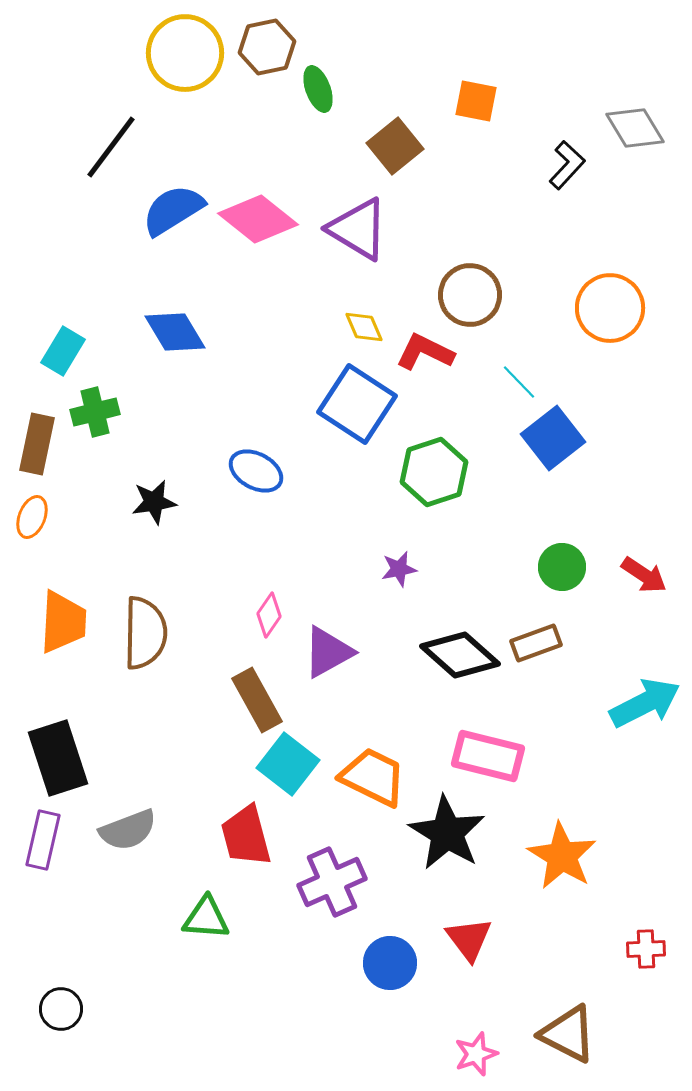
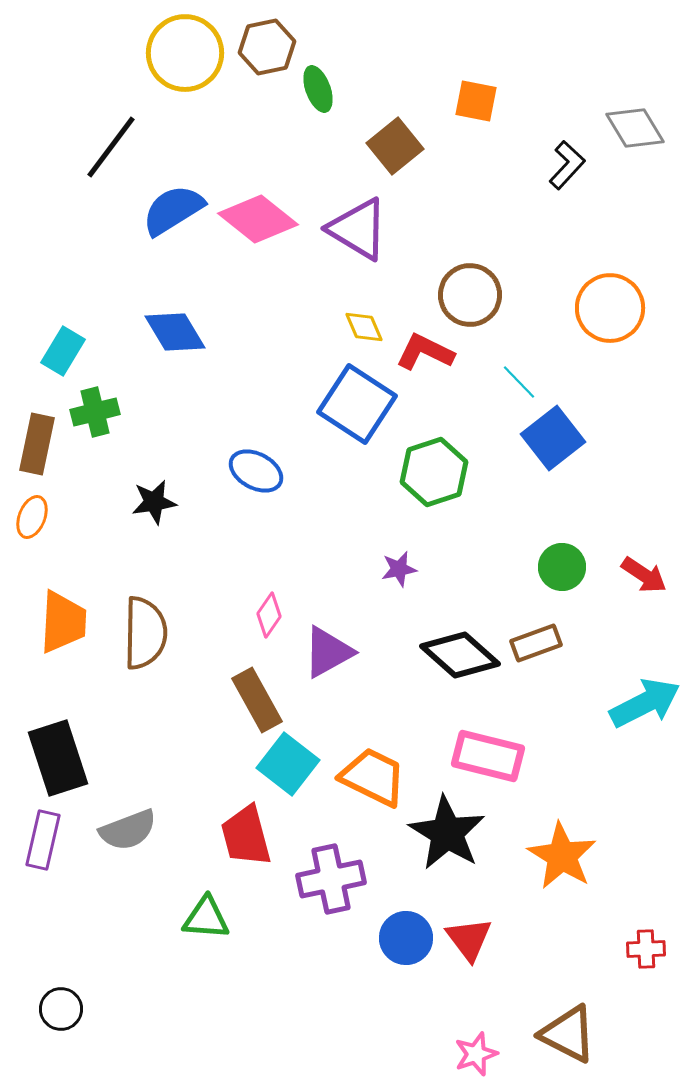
purple cross at (332, 882): moved 1 px left, 3 px up; rotated 12 degrees clockwise
blue circle at (390, 963): moved 16 px right, 25 px up
